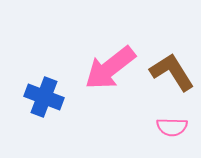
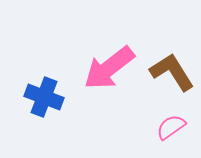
pink arrow: moved 1 px left
pink semicircle: moved 1 px left; rotated 144 degrees clockwise
